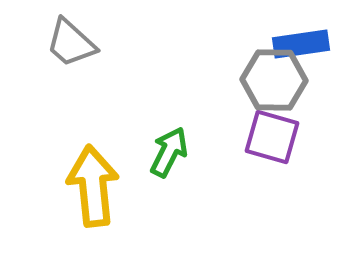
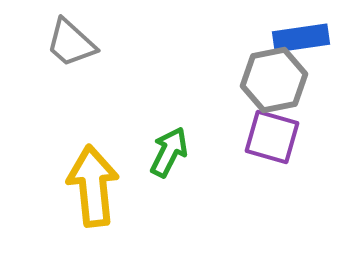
blue rectangle: moved 6 px up
gray hexagon: rotated 12 degrees counterclockwise
